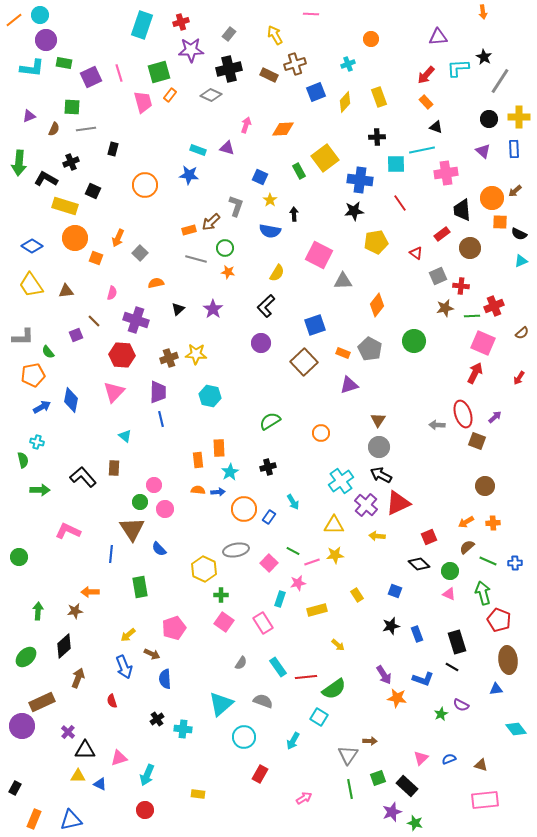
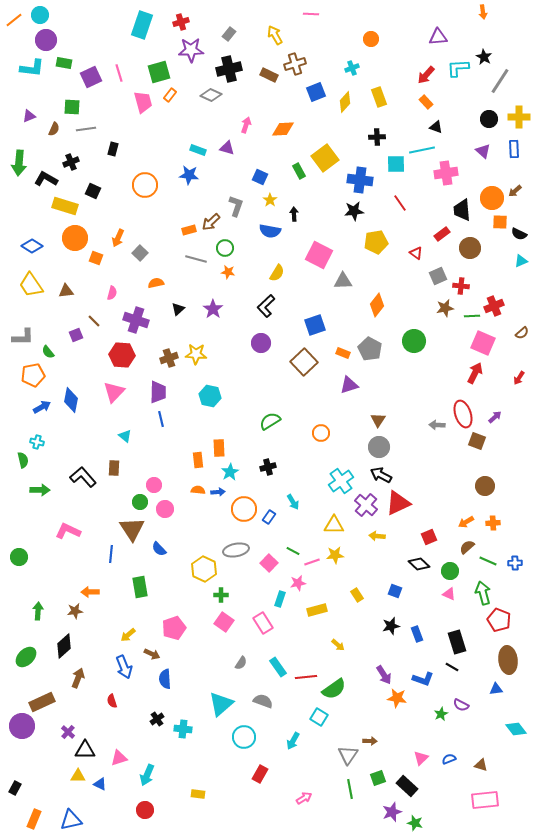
cyan cross at (348, 64): moved 4 px right, 4 px down
